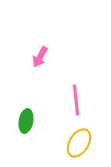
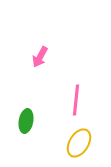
pink line: rotated 12 degrees clockwise
